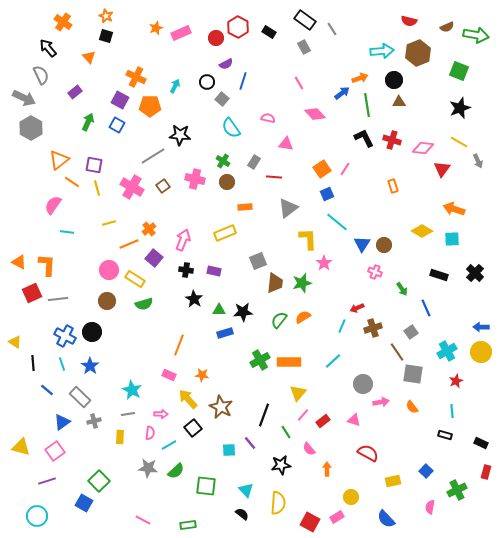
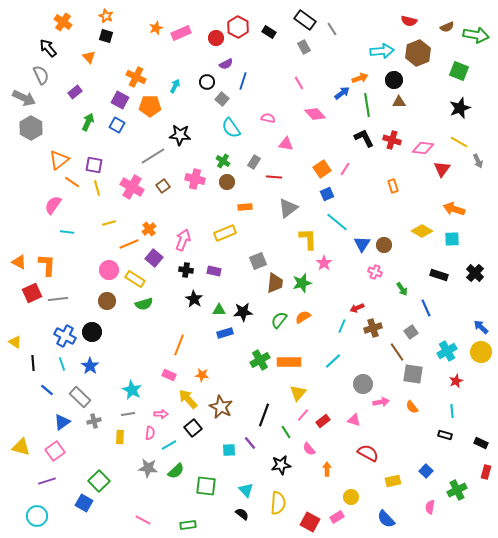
blue arrow at (481, 327): rotated 42 degrees clockwise
